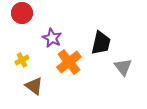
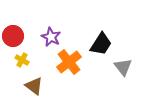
red circle: moved 9 px left, 23 px down
purple star: moved 1 px left, 1 px up
black trapezoid: moved 1 px down; rotated 20 degrees clockwise
yellow cross: rotated 32 degrees counterclockwise
